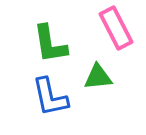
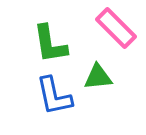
pink rectangle: rotated 18 degrees counterclockwise
blue L-shape: moved 4 px right, 1 px up
